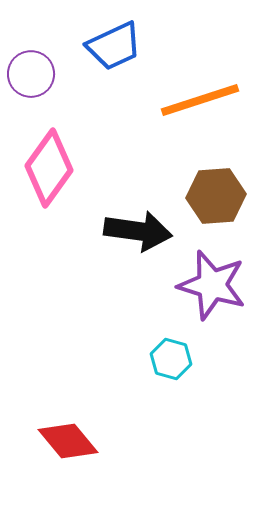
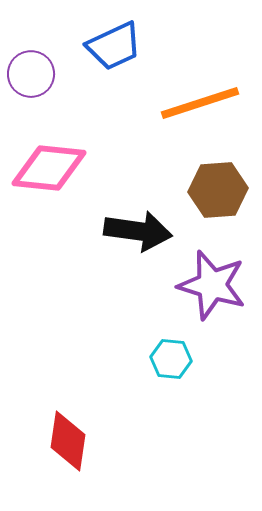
orange line: moved 3 px down
pink diamond: rotated 60 degrees clockwise
brown hexagon: moved 2 px right, 6 px up
cyan hexagon: rotated 9 degrees counterclockwise
red diamond: rotated 48 degrees clockwise
